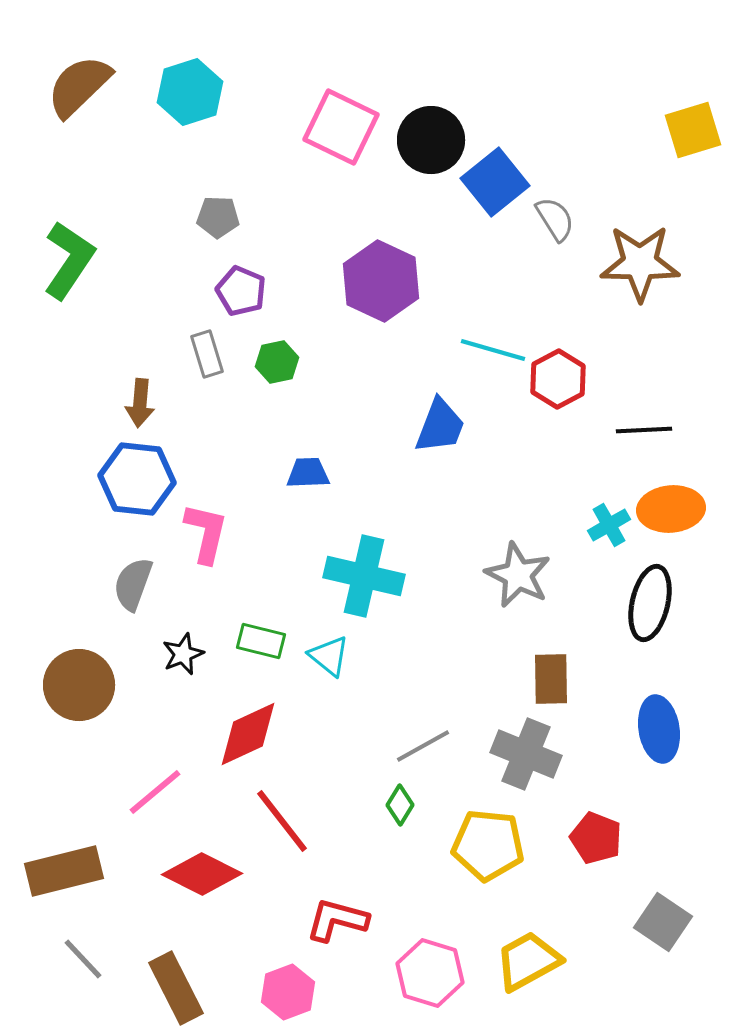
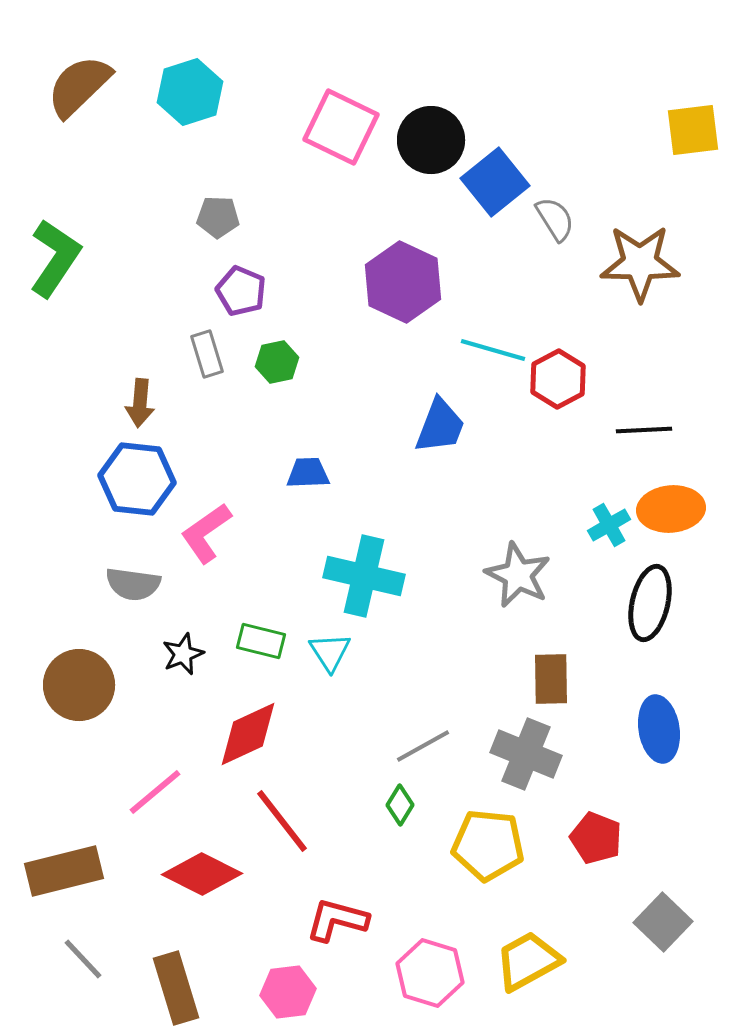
yellow square at (693, 130): rotated 10 degrees clockwise
green L-shape at (69, 260): moved 14 px left, 2 px up
purple hexagon at (381, 281): moved 22 px right, 1 px down
pink L-shape at (206, 533): rotated 138 degrees counterclockwise
gray semicircle at (133, 584): rotated 102 degrees counterclockwise
cyan triangle at (329, 656): moved 1 px right, 4 px up; rotated 18 degrees clockwise
gray square at (663, 922): rotated 10 degrees clockwise
brown rectangle at (176, 988): rotated 10 degrees clockwise
pink hexagon at (288, 992): rotated 14 degrees clockwise
